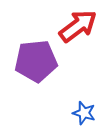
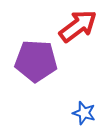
purple pentagon: rotated 9 degrees clockwise
